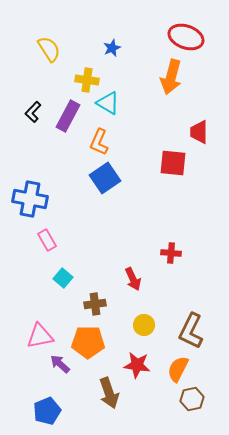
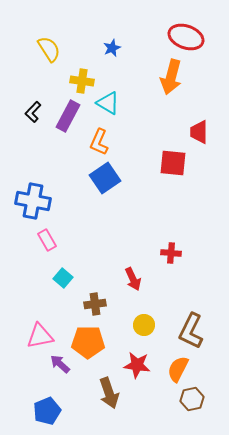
yellow cross: moved 5 px left, 1 px down
blue cross: moved 3 px right, 2 px down
